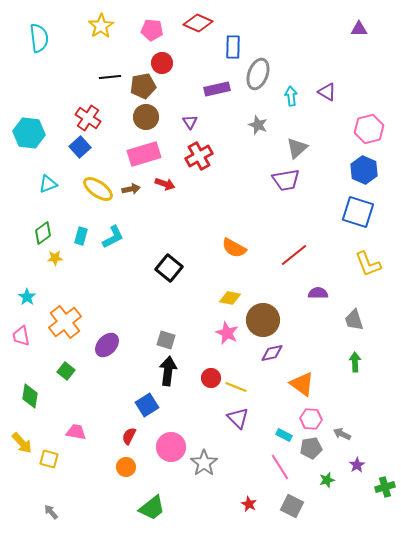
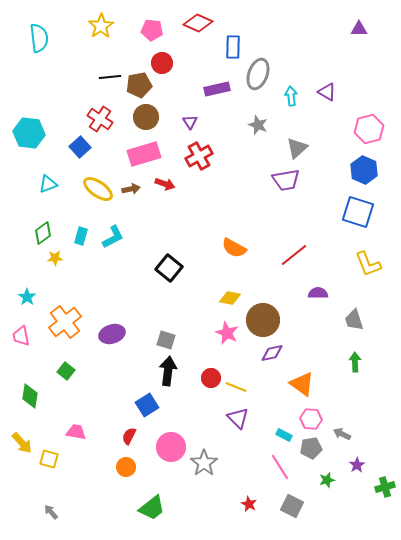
brown pentagon at (143, 86): moved 4 px left, 1 px up
red cross at (88, 118): moved 12 px right, 1 px down
purple ellipse at (107, 345): moved 5 px right, 11 px up; rotated 30 degrees clockwise
